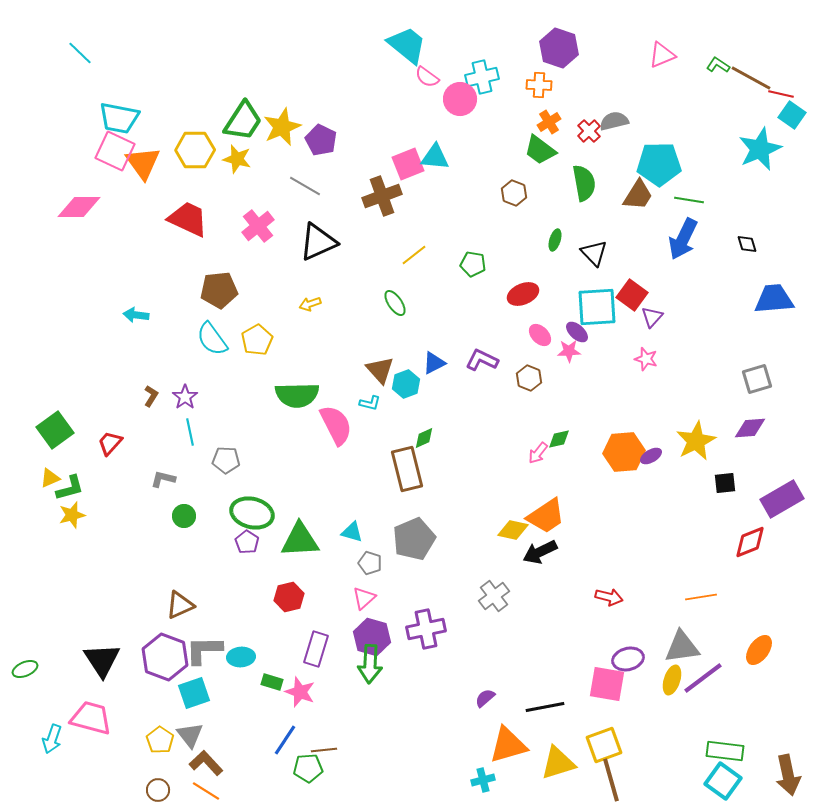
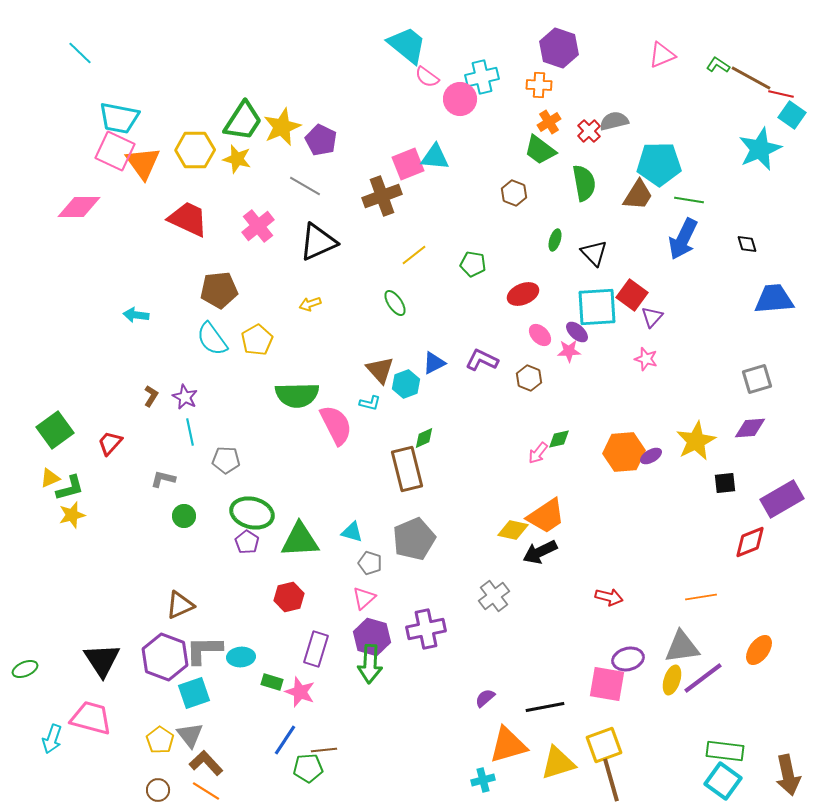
purple star at (185, 397): rotated 10 degrees counterclockwise
